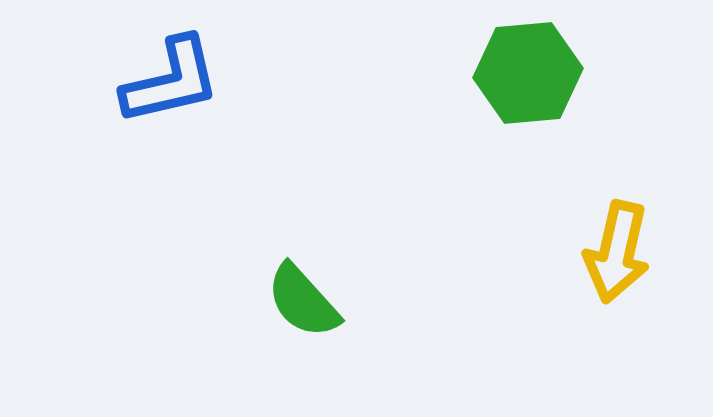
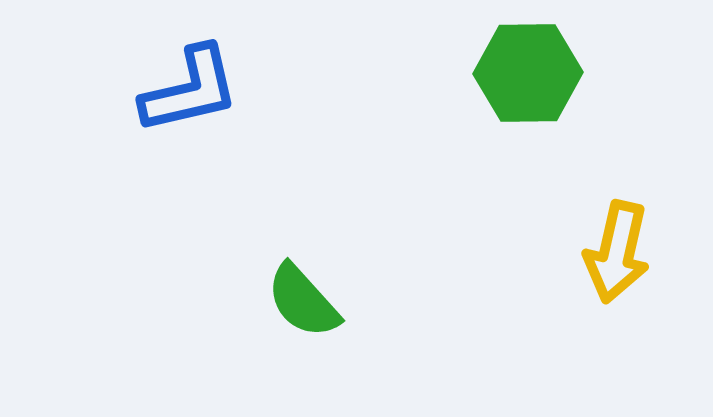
green hexagon: rotated 4 degrees clockwise
blue L-shape: moved 19 px right, 9 px down
